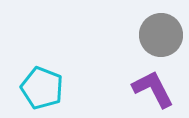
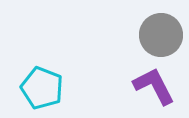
purple L-shape: moved 1 px right, 3 px up
